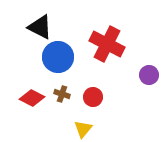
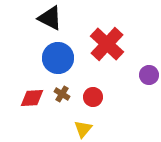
black triangle: moved 10 px right, 9 px up
red cross: rotated 16 degrees clockwise
blue circle: moved 1 px down
brown cross: rotated 14 degrees clockwise
red diamond: rotated 30 degrees counterclockwise
